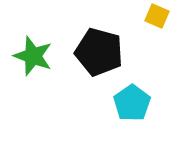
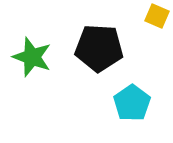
black pentagon: moved 4 px up; rotated 12 degrees counterclockwise
green star: moved 1 px left, 1 px down
